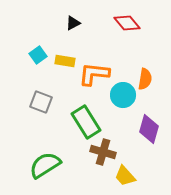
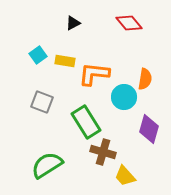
red diamond: moved 2 px right
cyan circle: moved 1 px right, 2 px down
gray square: moved 1 px right
green semicircle: moved 2 px right
